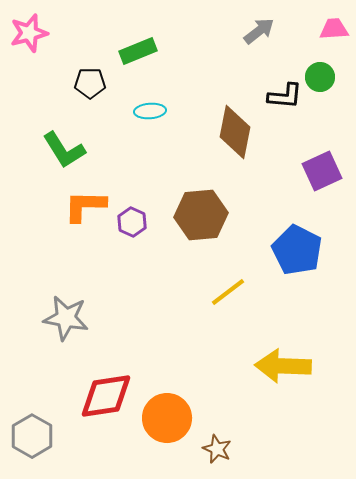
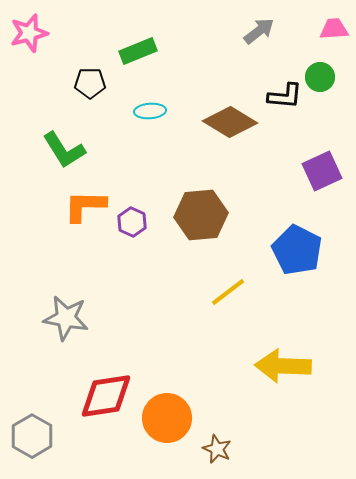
brown diamond: moved 5 px left, 10 px up; rotated 70 degrees counterclockwise
